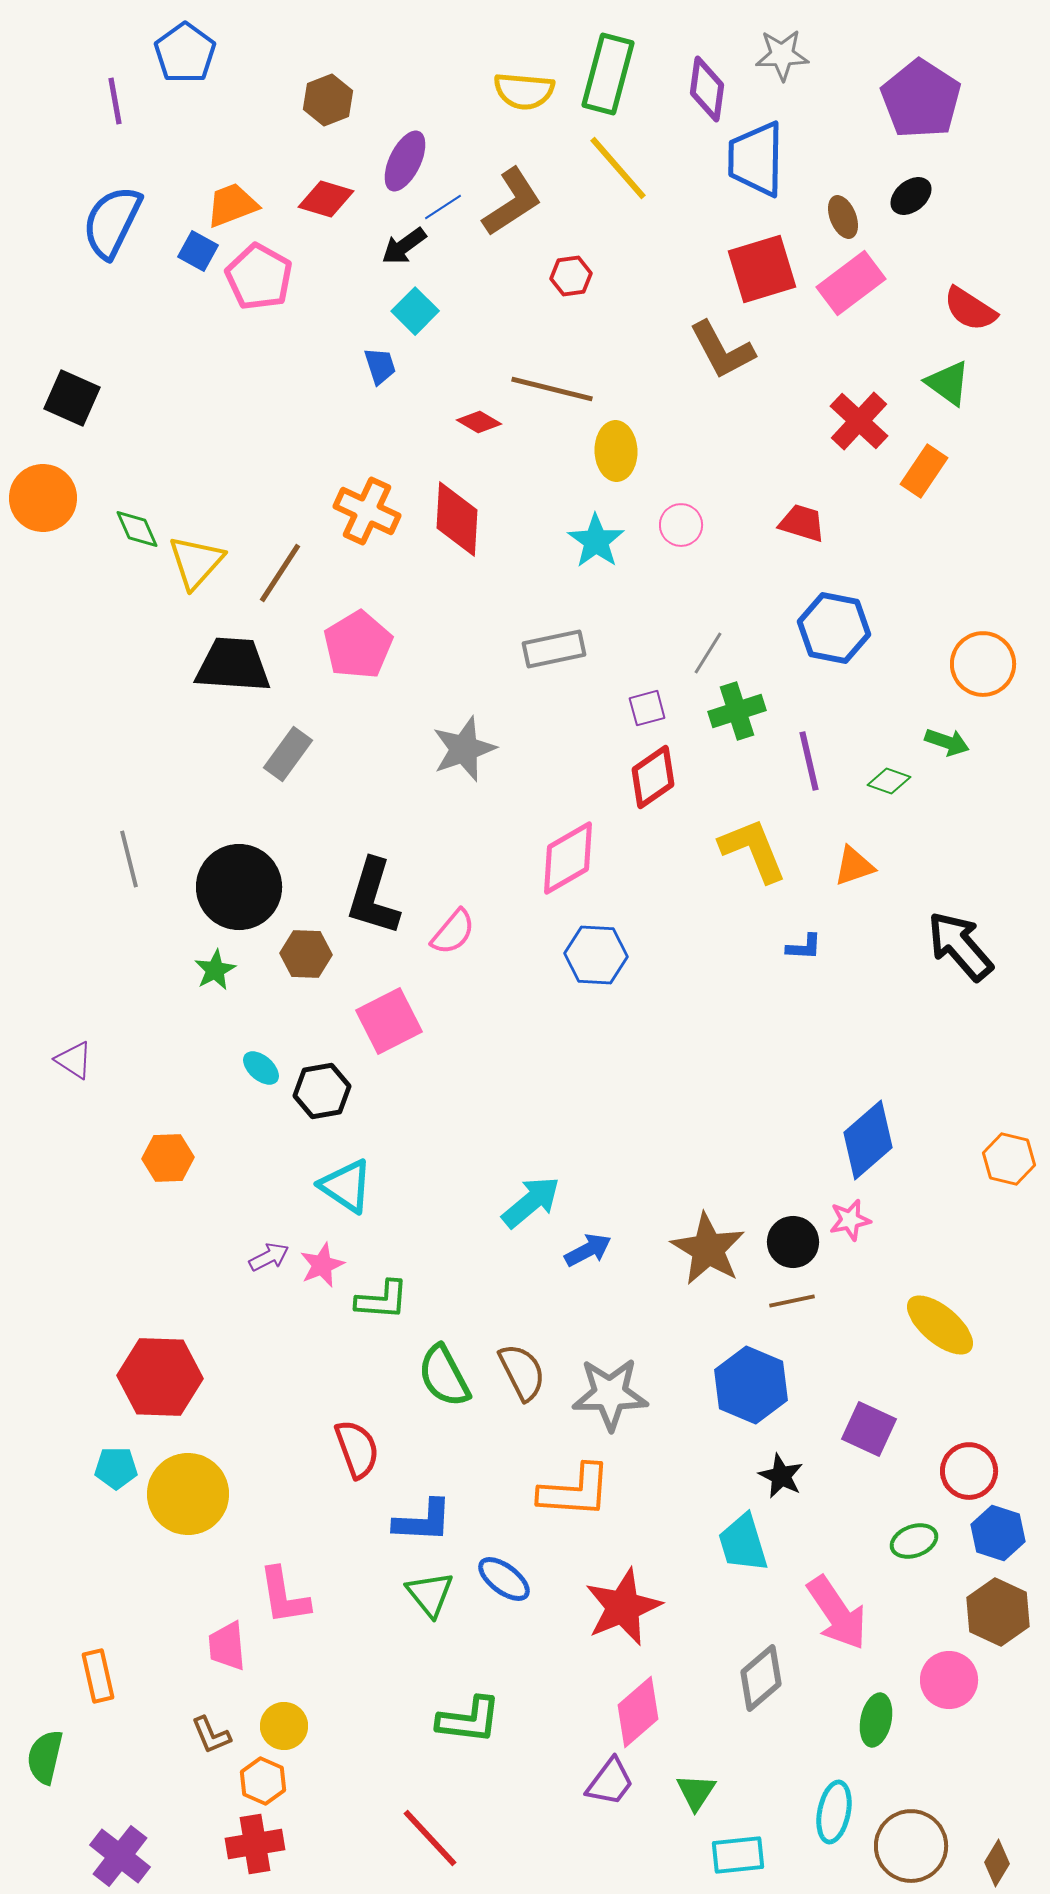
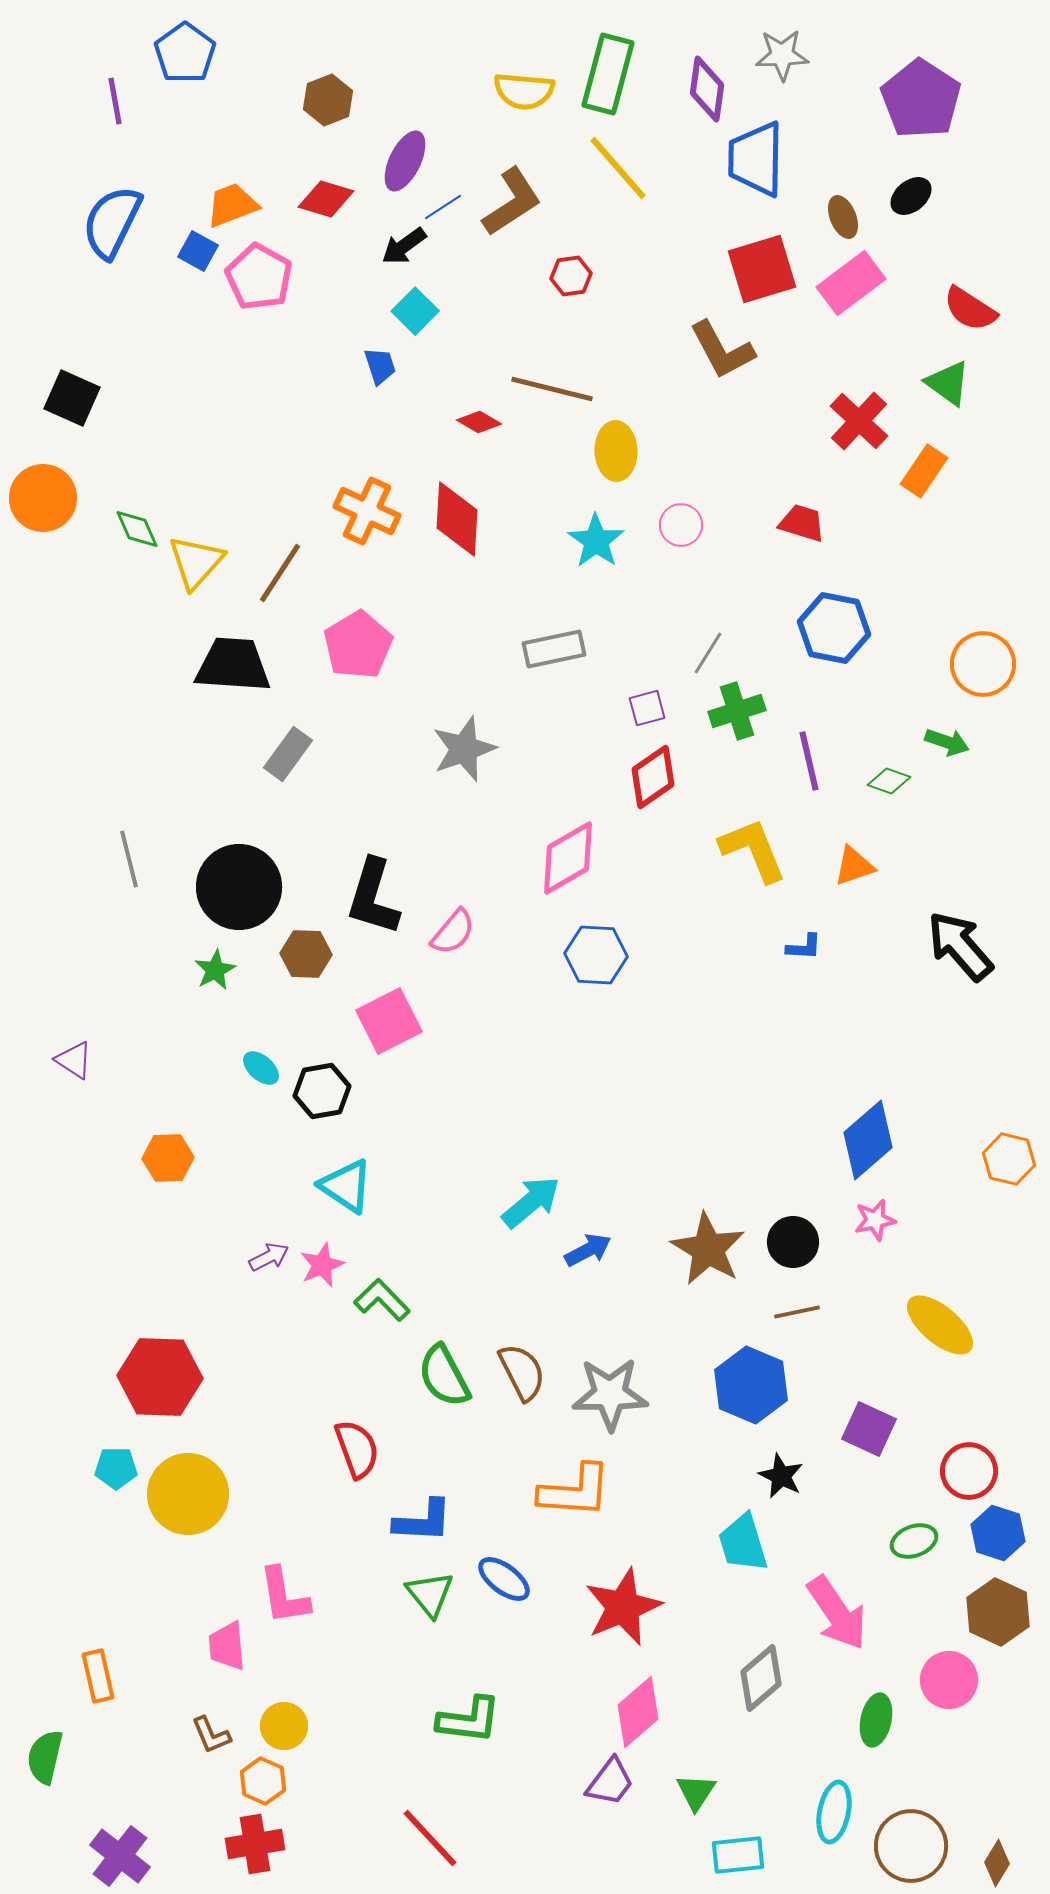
pink star at (850, 1220): moved 25 px right
green L-shape at (382, 1300): rotated 138 degrees counterclockwise
brown line at (792, 1301): moved 5 px right, 11 px down
